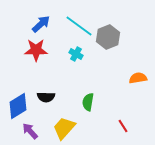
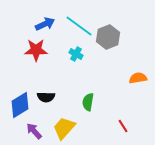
blue arrow: moved 4 px right; rotated 18 degrees clockwise
blue diamond: moved 2 px right, 1 px up
purple arrow: moved 4 px right
